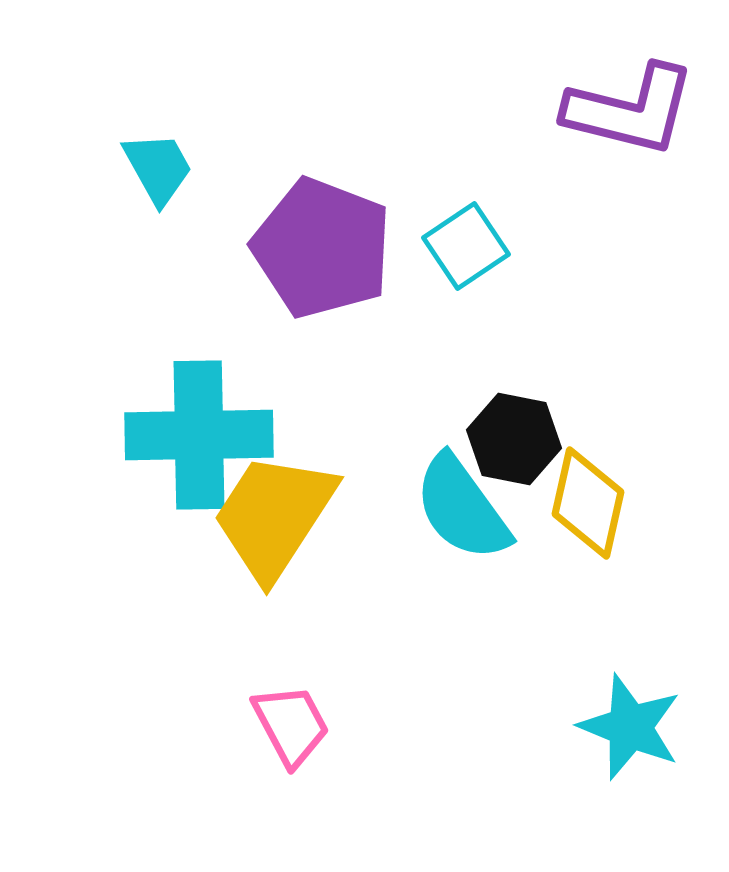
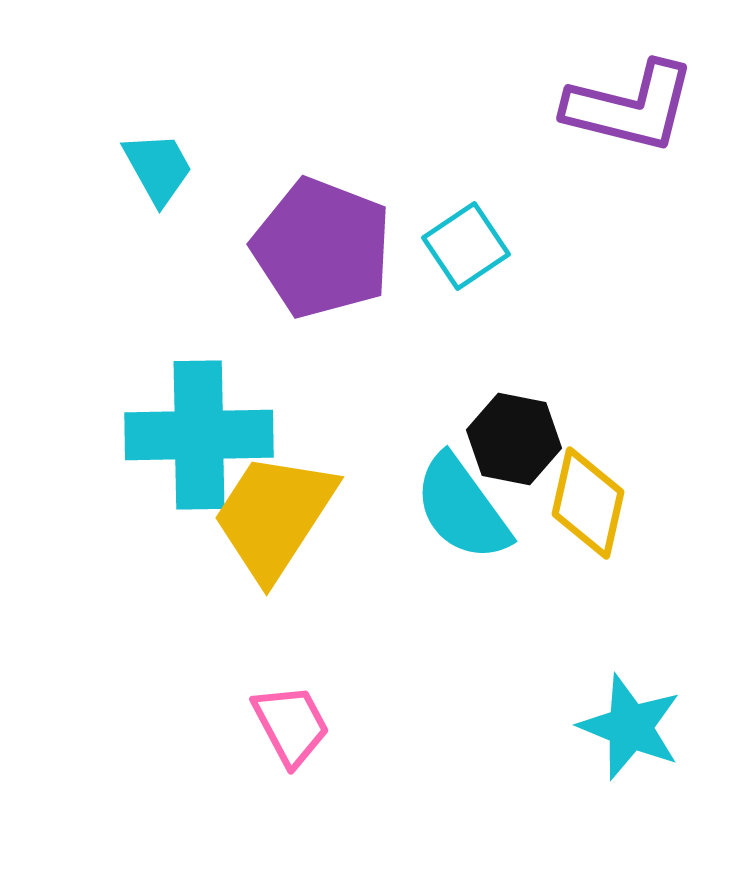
purple L-shape: moved 3 px up
